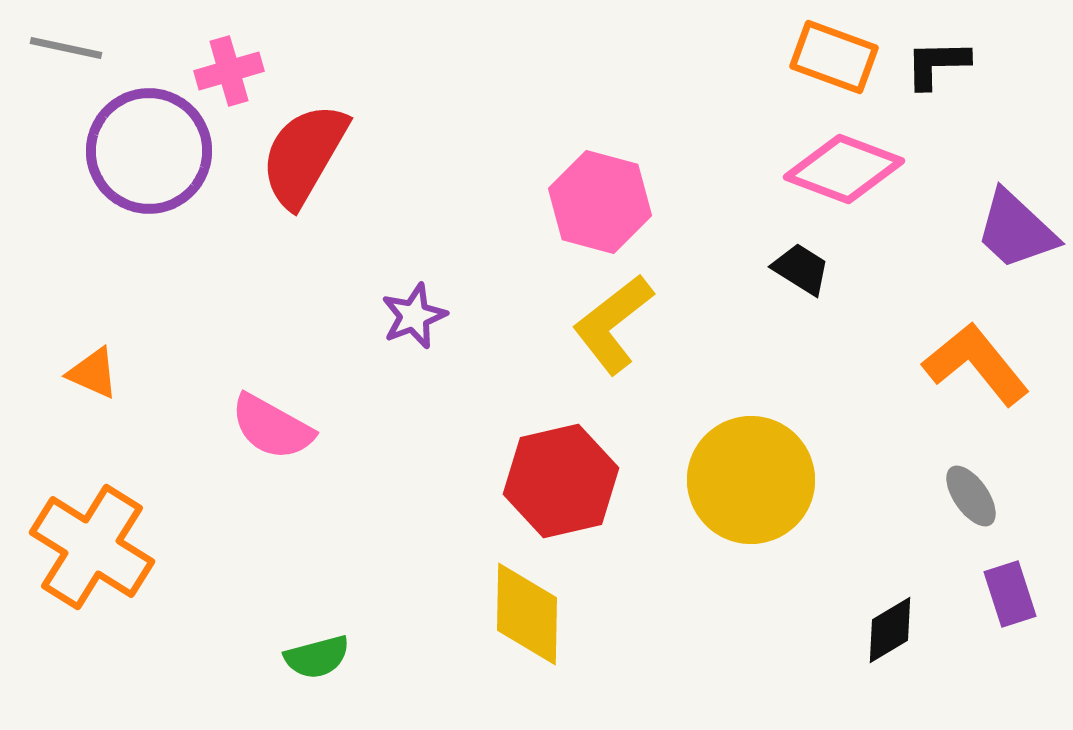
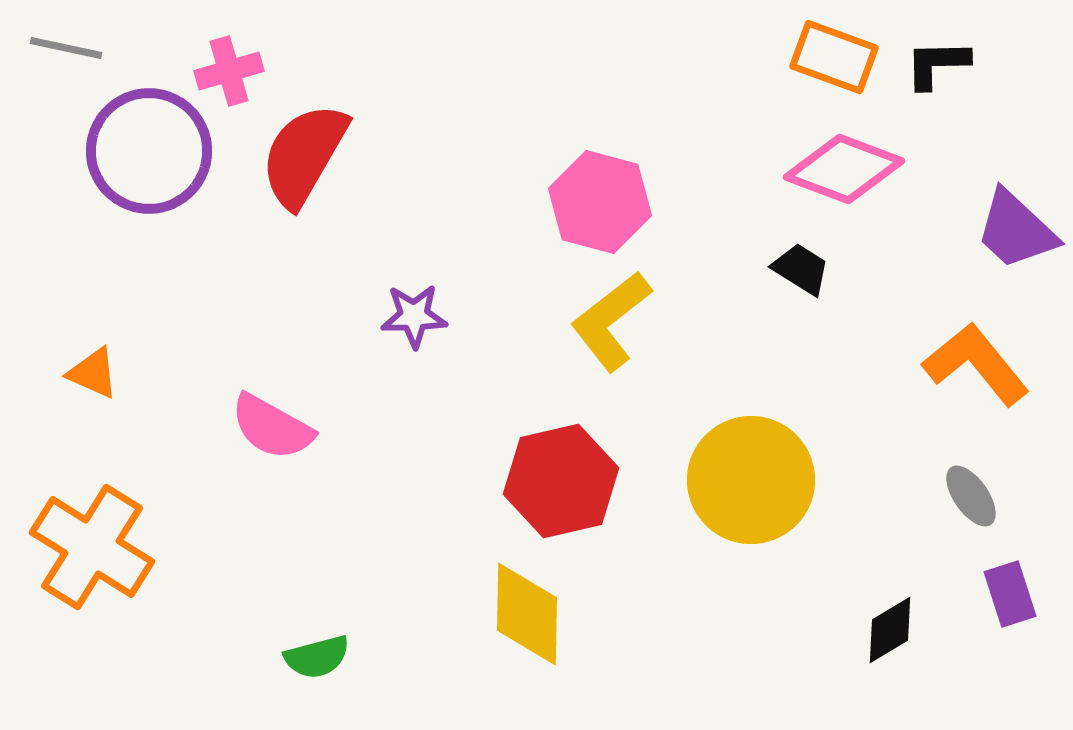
purple star: rotated 20 degrees clockwise
yellow L-shape: moved 2 px left, 3 px up
